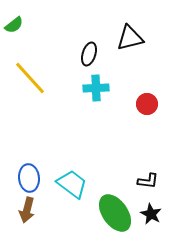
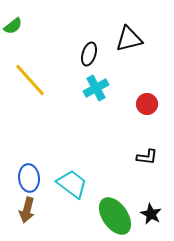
green semicircle: moved 1 px left, 1 px down
black triangle: moved 1 px left, 1 px down
yellow line: moved 2 px down
cyan cross: rotated 25 degrees counterclockwise
black L-shape: moved 1 px left, 24 px up
green ellipse: moved 3 px down
